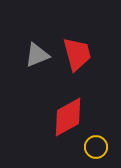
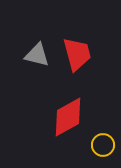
gray triangle: rotated 36 degrees clockwise
yellow circle: moved 7 px right, 2 px up
